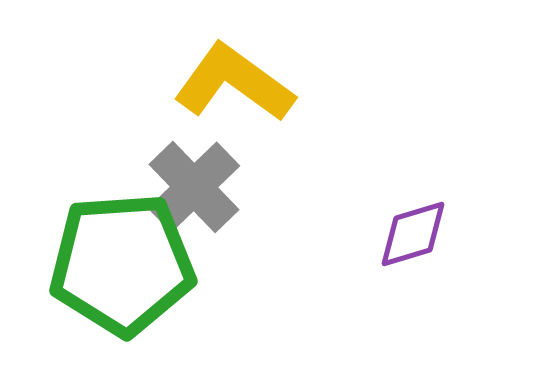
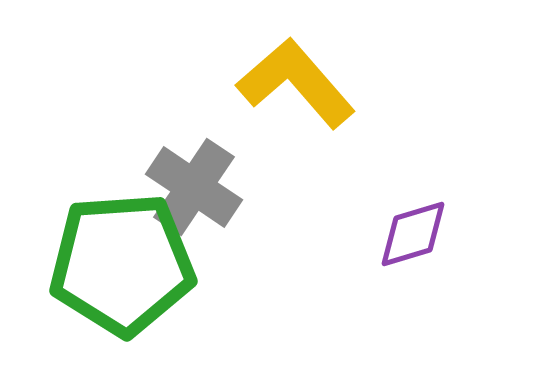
yellow L-shape: moved 62 px right; rotated 13 degrees clockwise
gray cross: rotated 12 degrees counterclockwise
